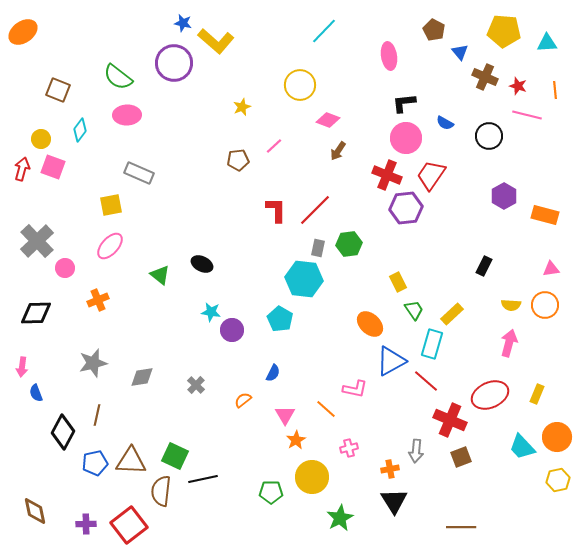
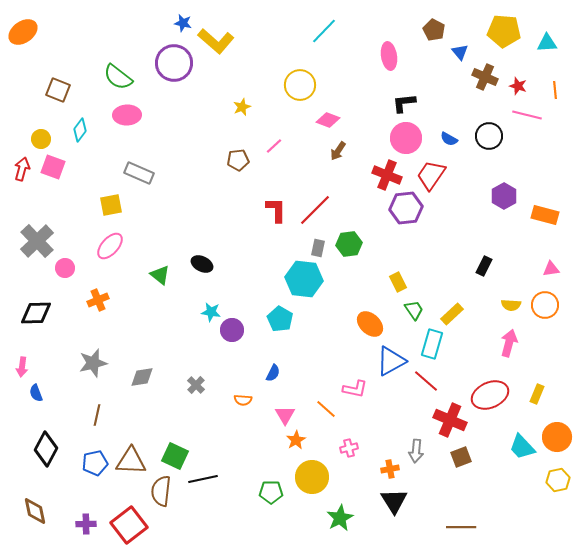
blue semicircle at (445, 123): moved 4 px right, 16 px down
orange semicircle at (243, 400): rotated 138 degrees counterclockwise
black diamond at (63, 432): moved 17 px left, 17 px down
